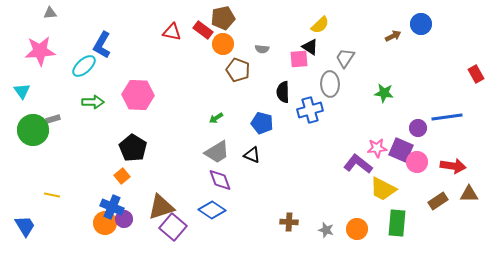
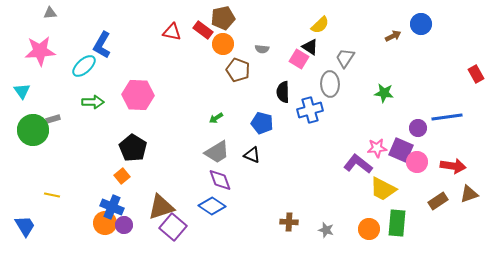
pink square at (299, 59): rotated 36 degrees clockwise
brown triangle at (469, 194): rotated 18 degrees counterclockwise
blue diamond at (212, 210): moved 4 px up
purple circle at (124, 219): moved 6 px down
orange circle at (357, 229): moved 12 px right
